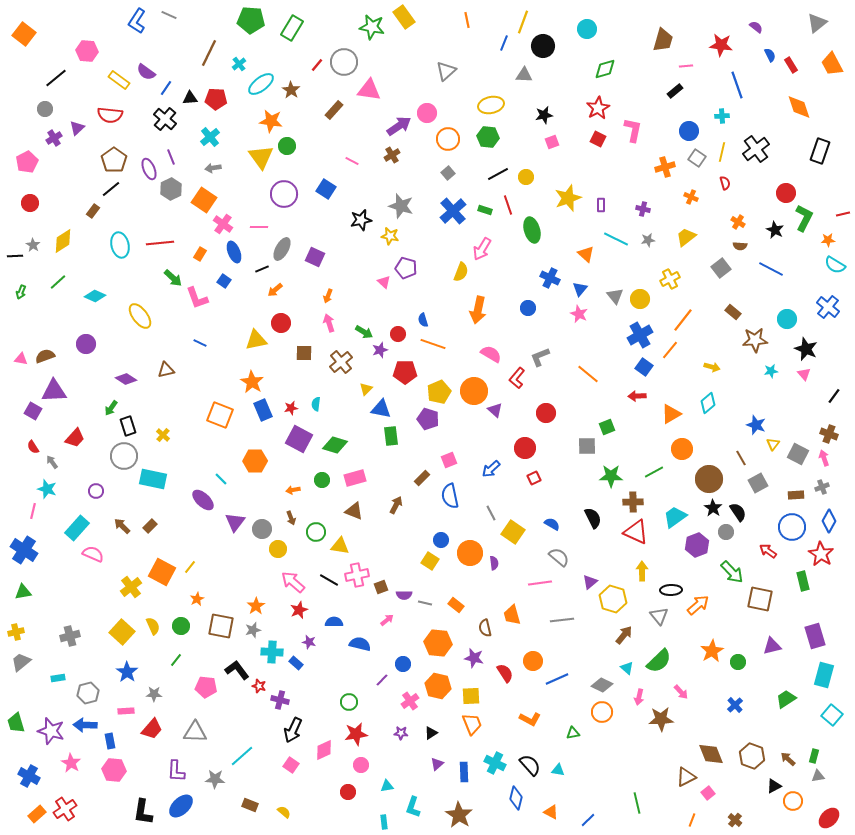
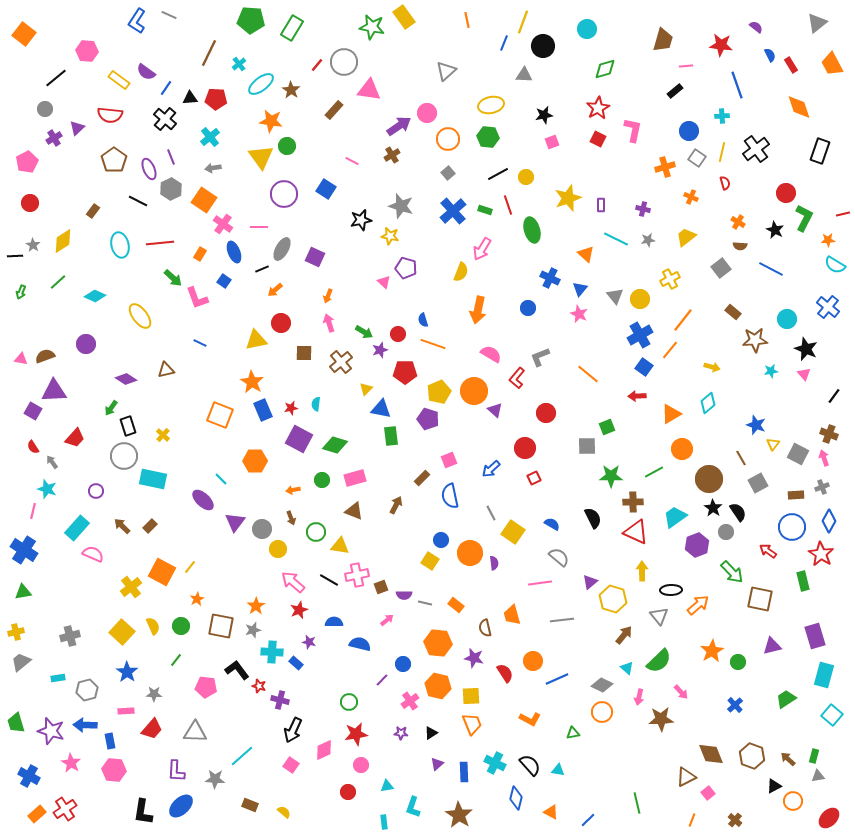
black line at (111, 189): moved 27 px right, 12 px down; rotated 66 degrees clockwise
gray hexagon at (88, 693): moved 1 px left, 3 px up
